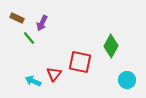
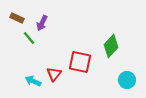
green diamond: rotated 15 degrees clockwise
